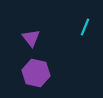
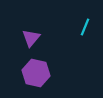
purple triangle: rotated 18 degrees clockwise
